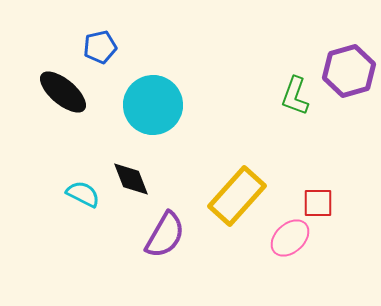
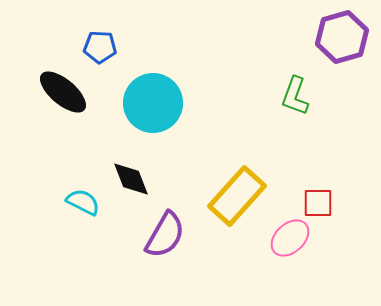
blue pentagon: rotated 16 degrees clockwise
purple hexagon: moved 7 px left, 34 px up
cyan circle: moved 2 px up
cyan semicircle: moved 8 px down
